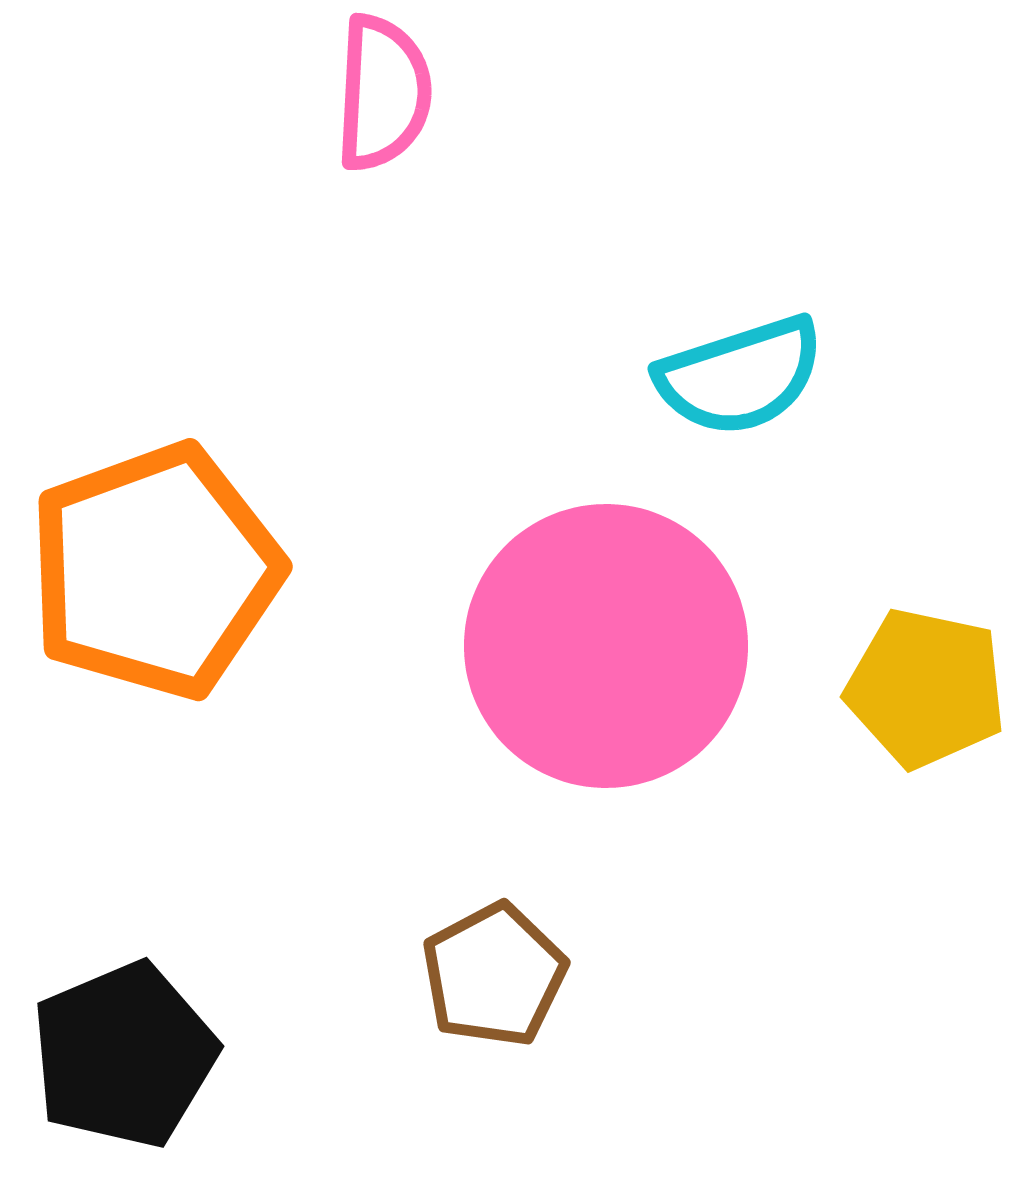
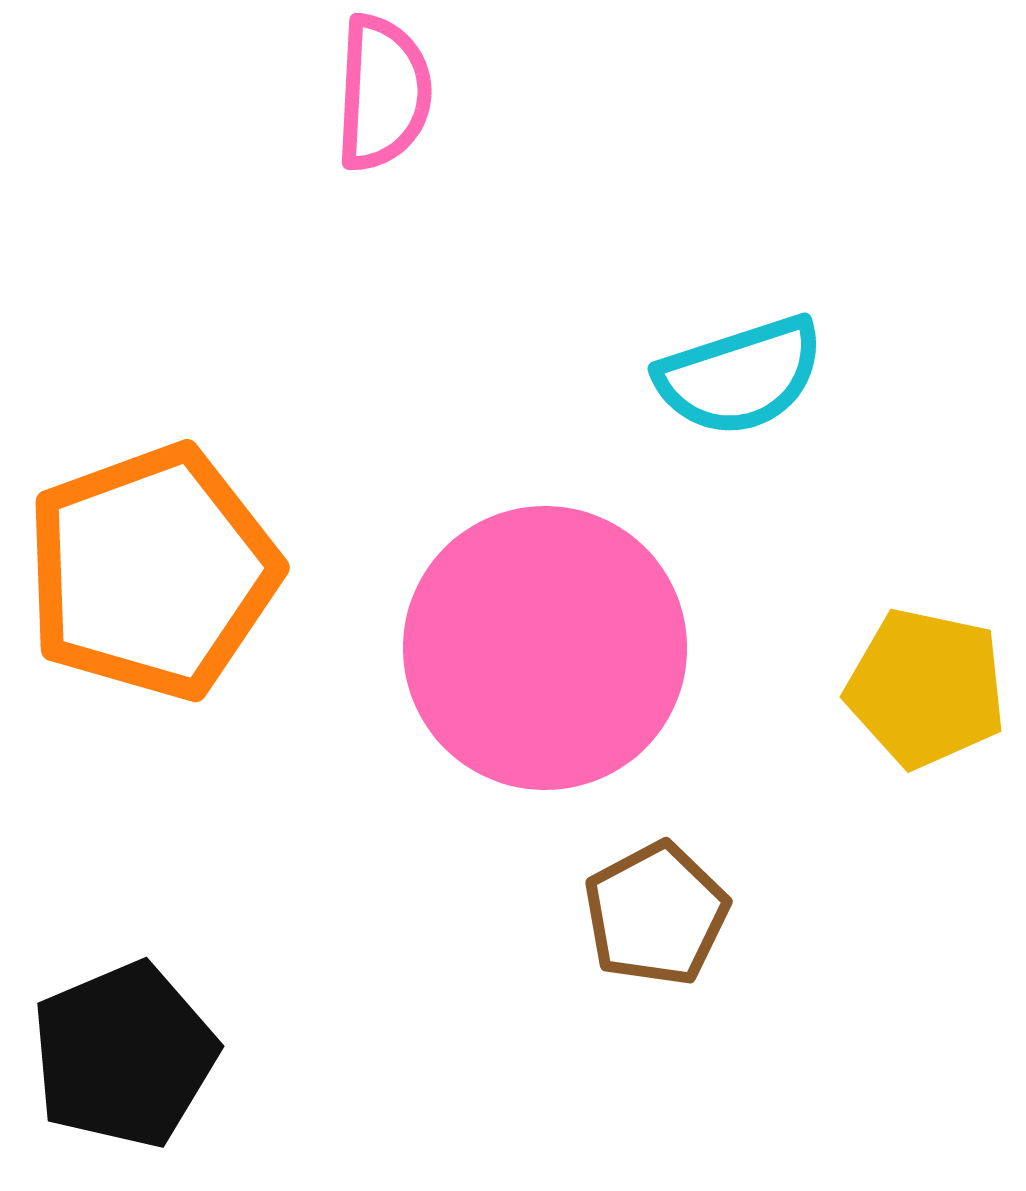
orange pentagon: moved 3 px left, 1 px down
pink circle: moved 61 px left, 2 px down
brown pentagon: moved 162 px right, 61 px up
